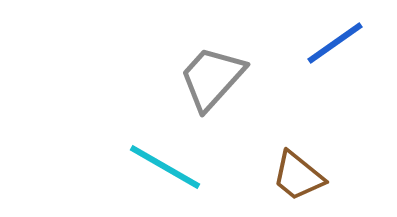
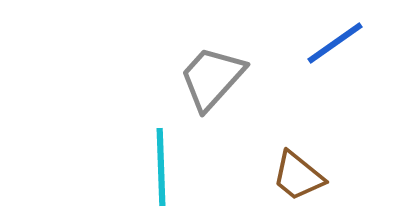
cyan line: moved 4 px left; rotated 58 degrees clockwise
